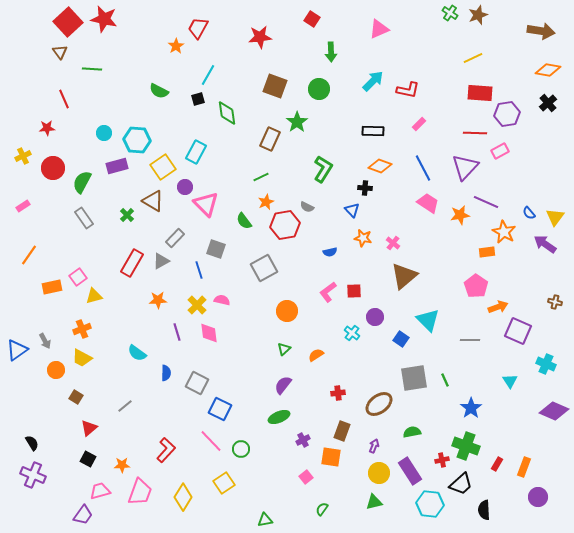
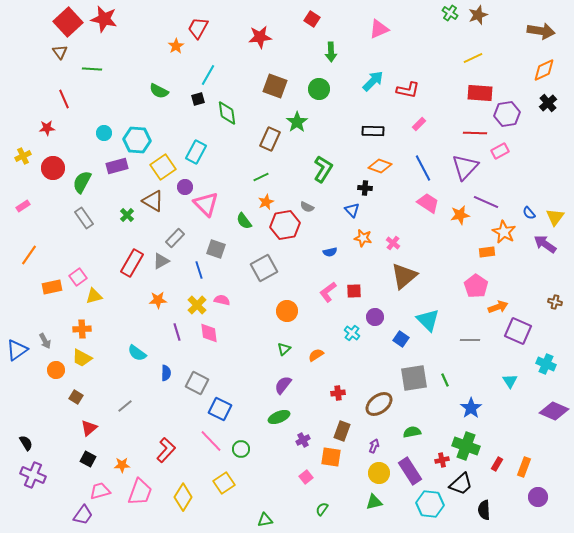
orange diamond at (548, 70): moved 4 px left; rotated 35 degrees counterclockwise
orange cross at (82, 329): rotated 18 degrees clockwise
black semicircle at (32, 443): moved 6 px left
